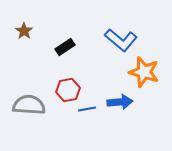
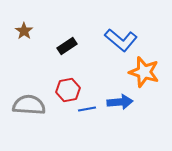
black rectangle: moved 2 px right, 1 px up
